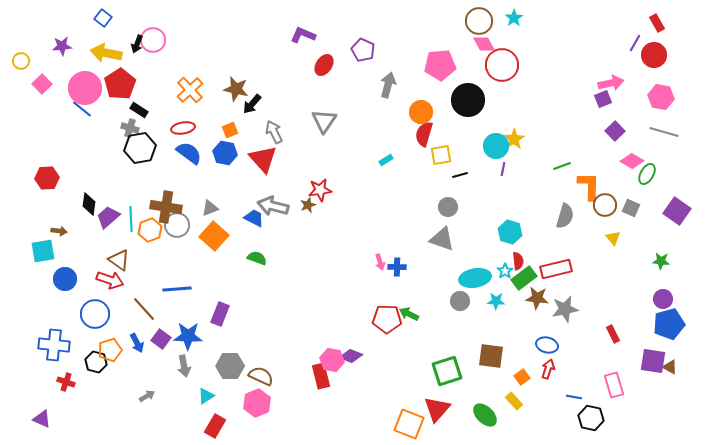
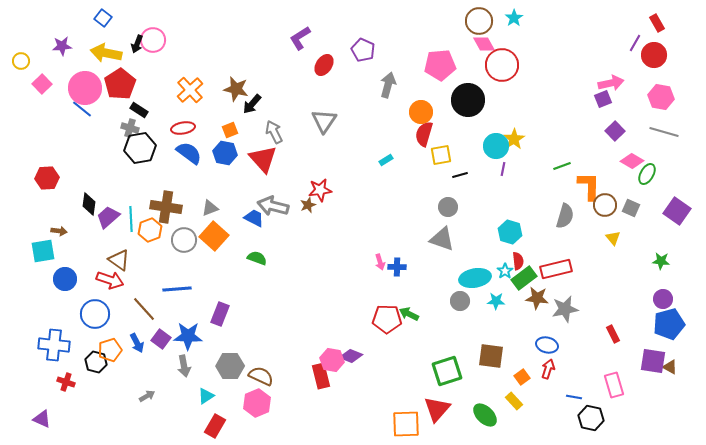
purple L-shape at (303, 35): moved 3 px left, 3 px down; rotated 55 degrees counterclockwise
gray circle at (177, 225): moved 7 px right, 15 px down
orange square at (409, 424): moved 3 px left; rotated 24 degrees counterclockwise
